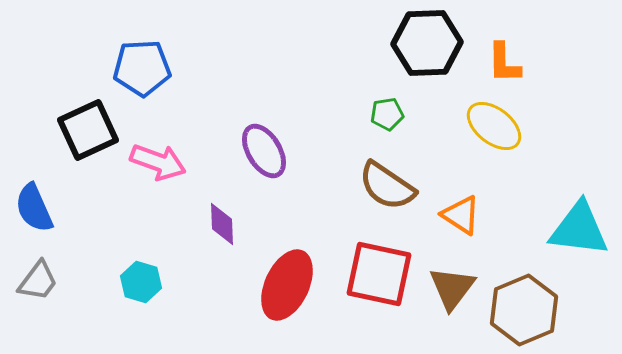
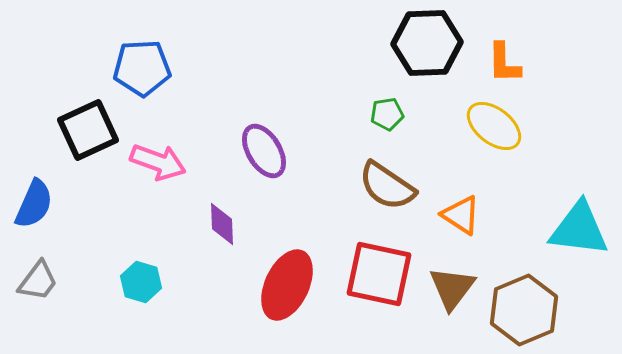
blue semicircle: moved 4 px up; rotated 132 degrees counterclockwise
